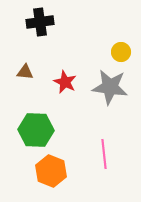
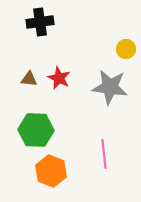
yellow circle: moved 5 px right, 3 px up
brown triangle: moved 4 px right, 7 px down
red star: moved 6 px left, 4 px up
